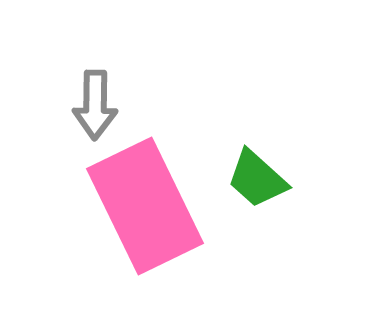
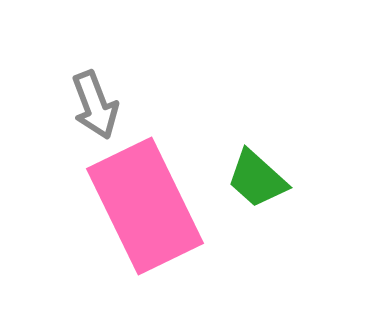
gray arrow: rotated 22 degrees counterclockwise
